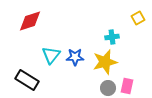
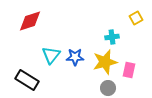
yellow square: moved 2 px left
pink rectangle: moved 2 px right, 16 px up
